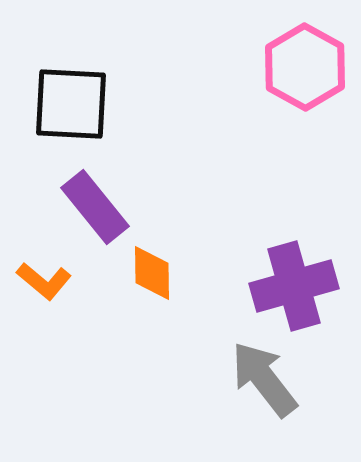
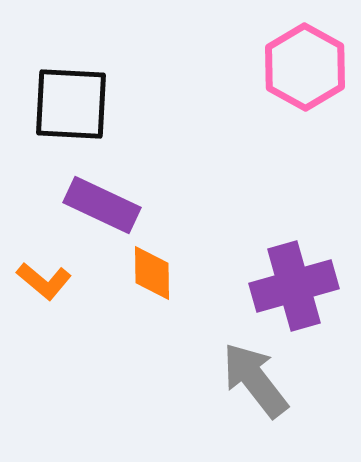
purple rectangle: moved 7 px right, 2 px up; rotated 26 degrees counterclockwise
gray arrow: moved 9 px left, 1 px down
